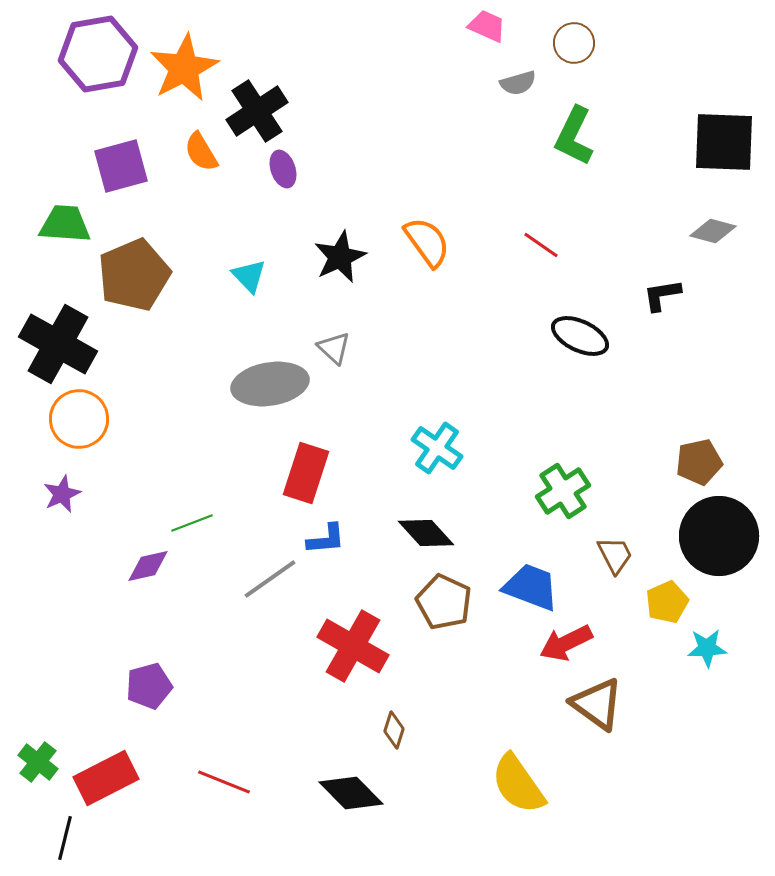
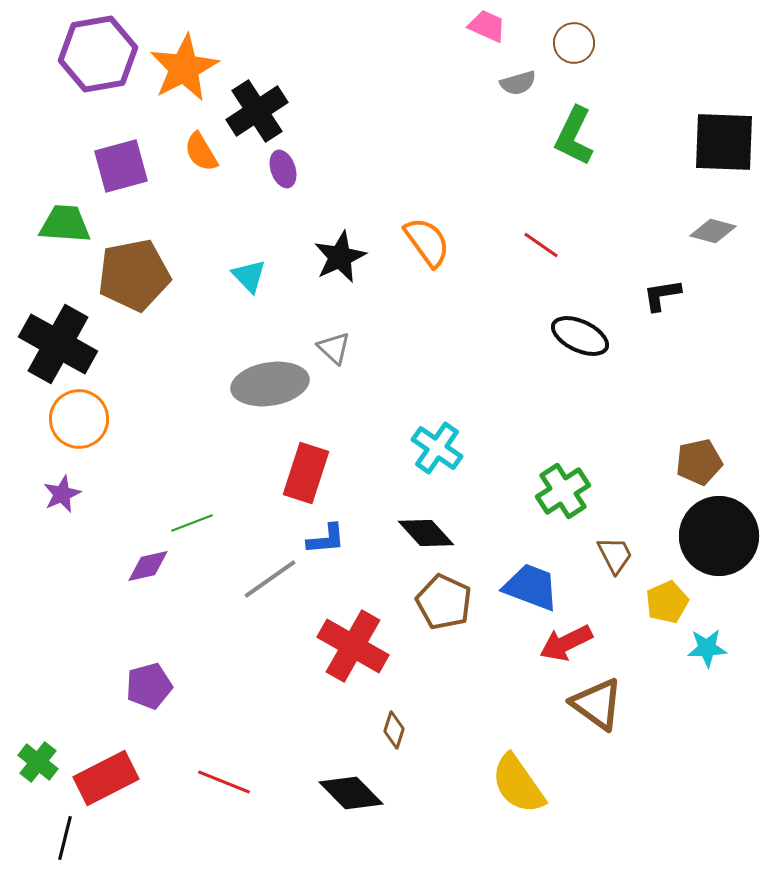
brown pentagon at (134, 275): rotated 12 degrees clockwise
